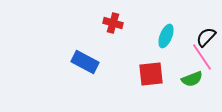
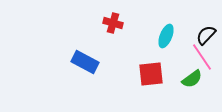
black semicircle: moved 2 px up
green semicircle: rotated 15 degrees counterclockwise
